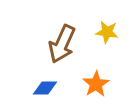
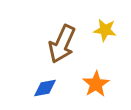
yellow star: moved 2 px left, 2 px up
blue diamond: rotated 10 degrees counterclockwise
